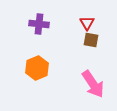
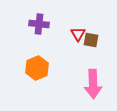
red triangle: moved 9 px left, 11 px down
pink arrow: rotated 32 degrees clockwise
